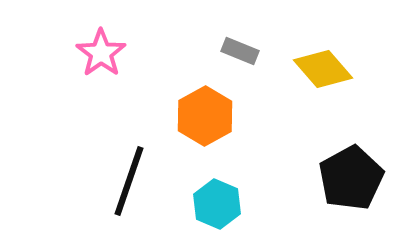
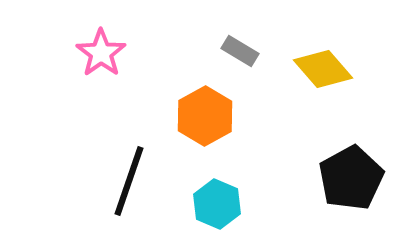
gray rectangle: rotated 9 degrees clockwise
